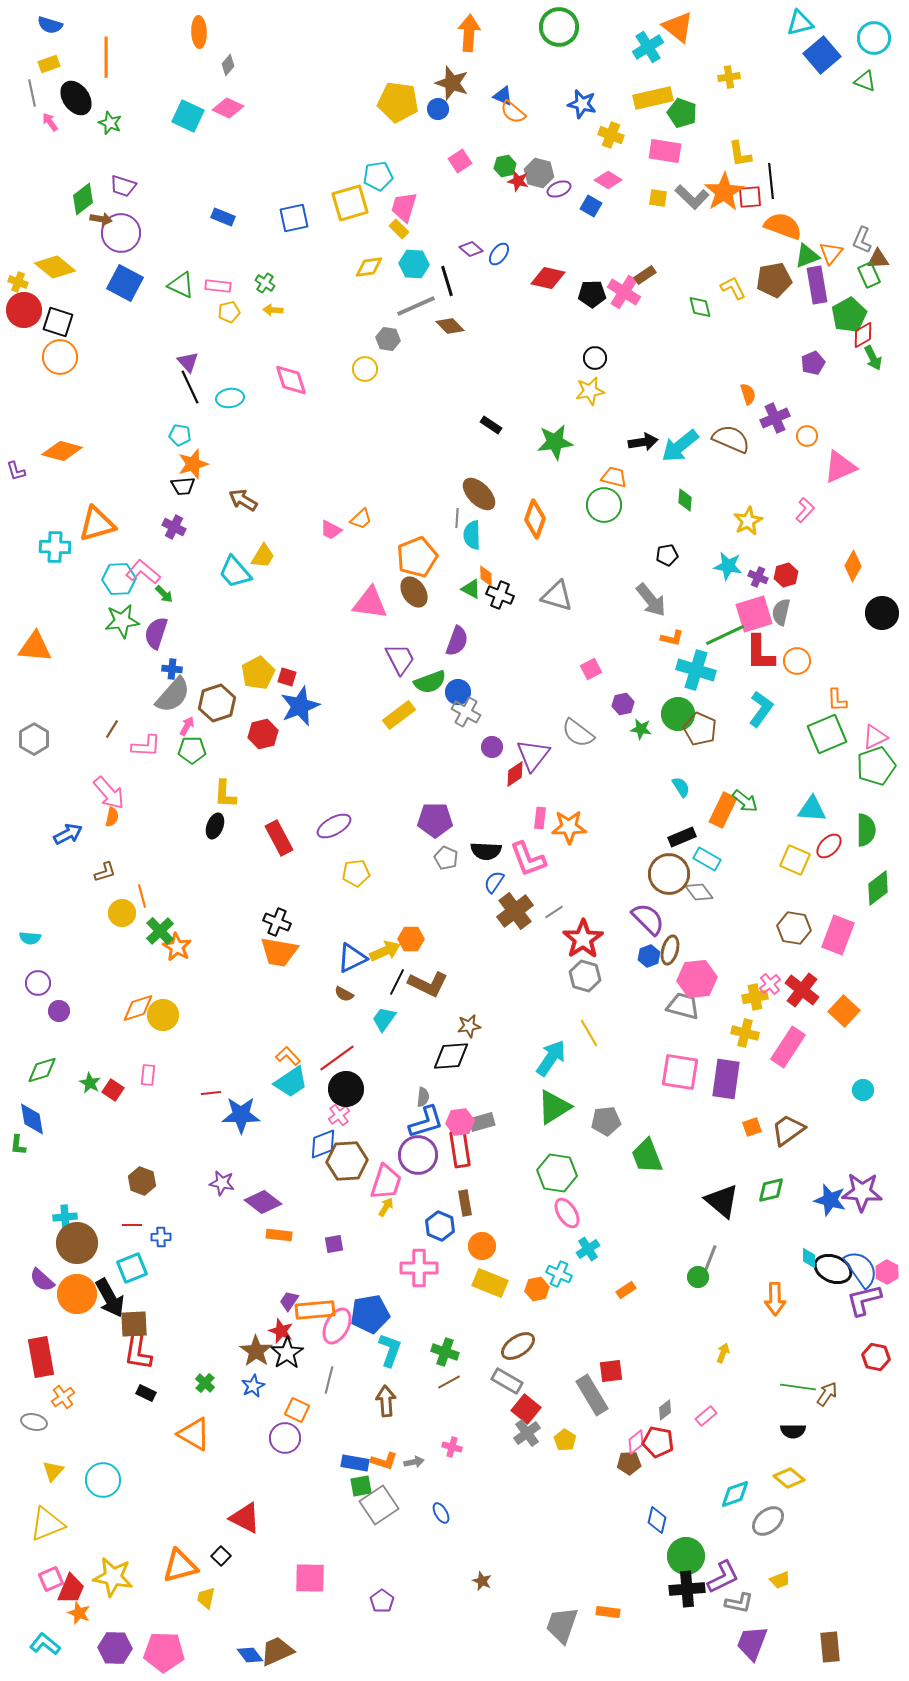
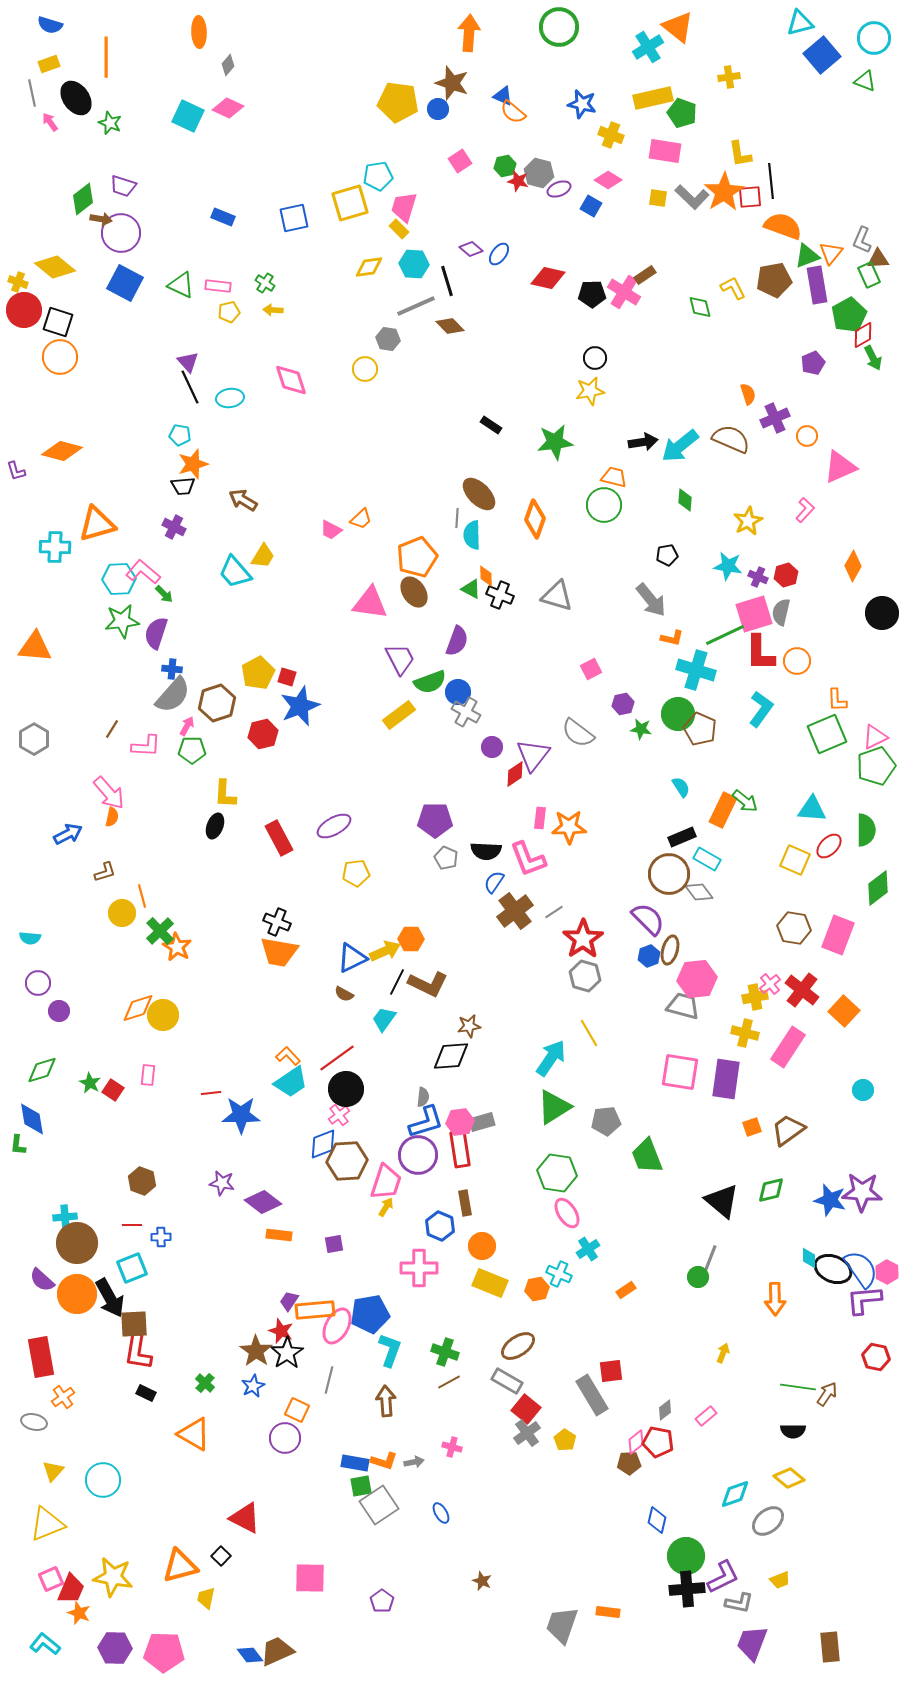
purple L-shape at (864, 1300): rotated 9 degrees clockwise
